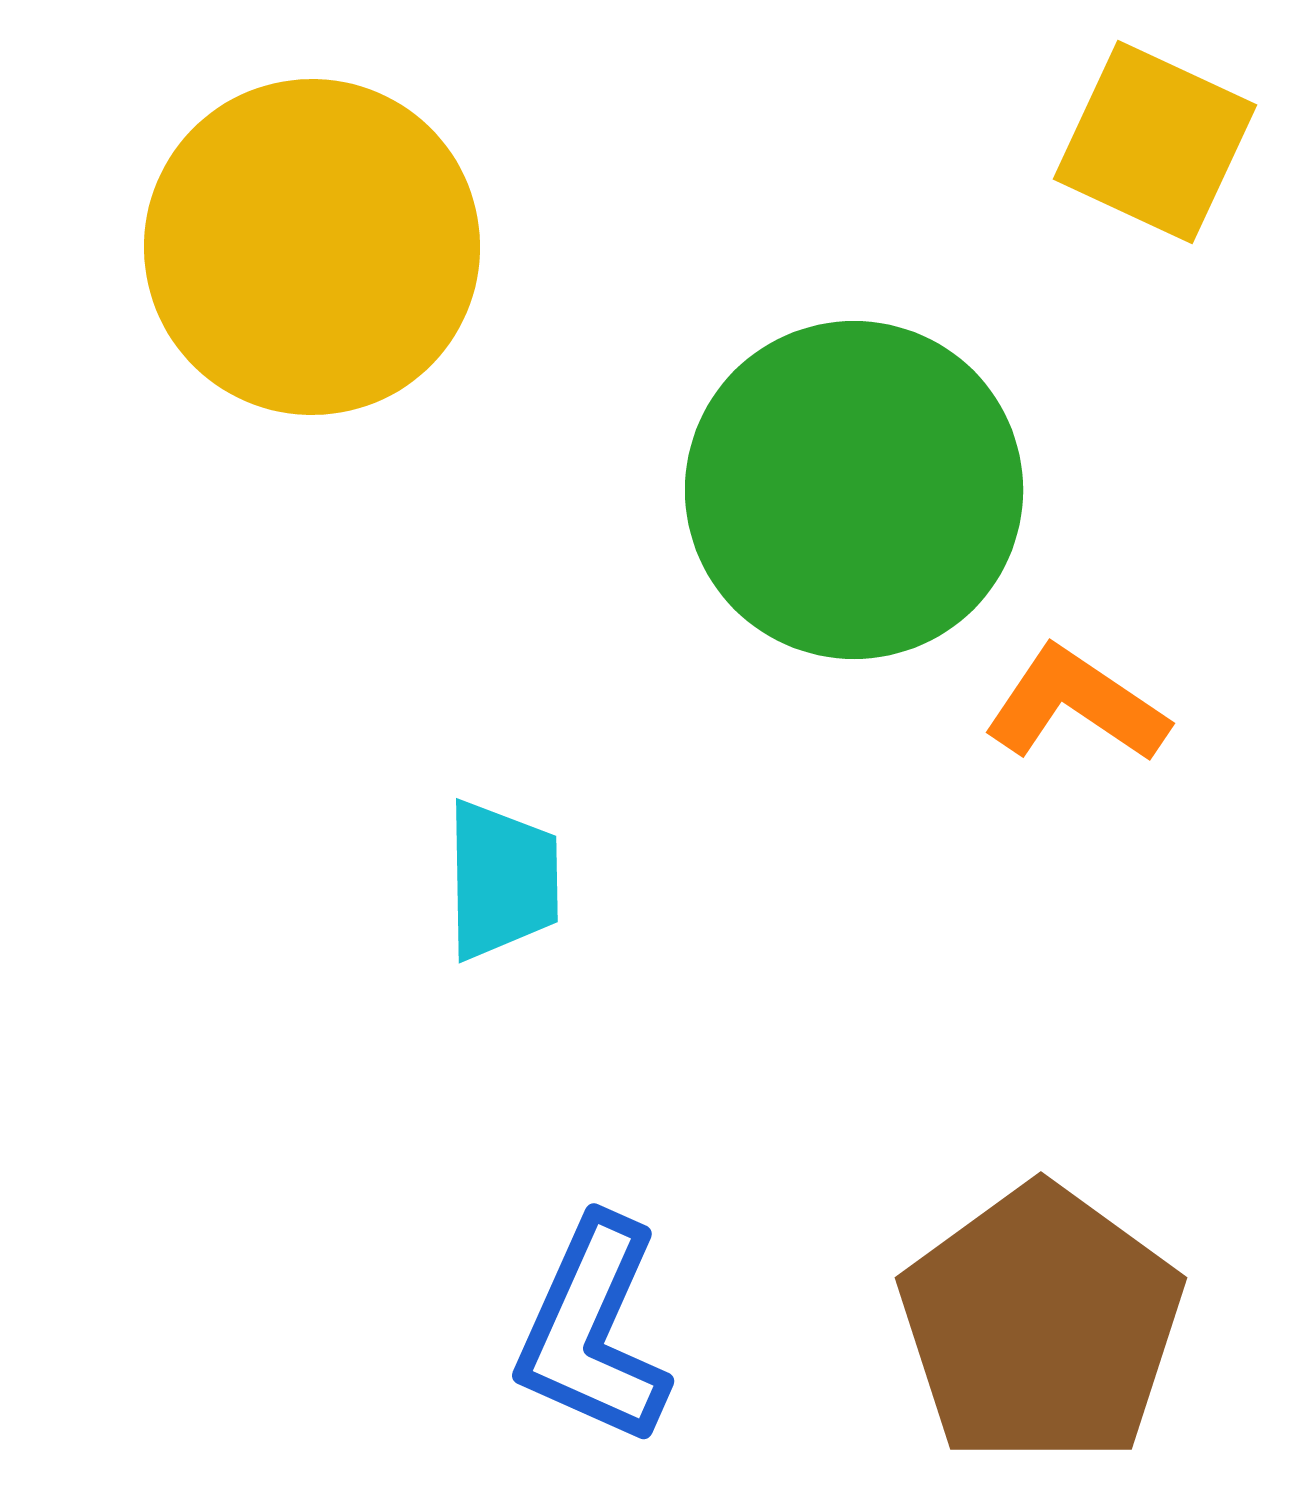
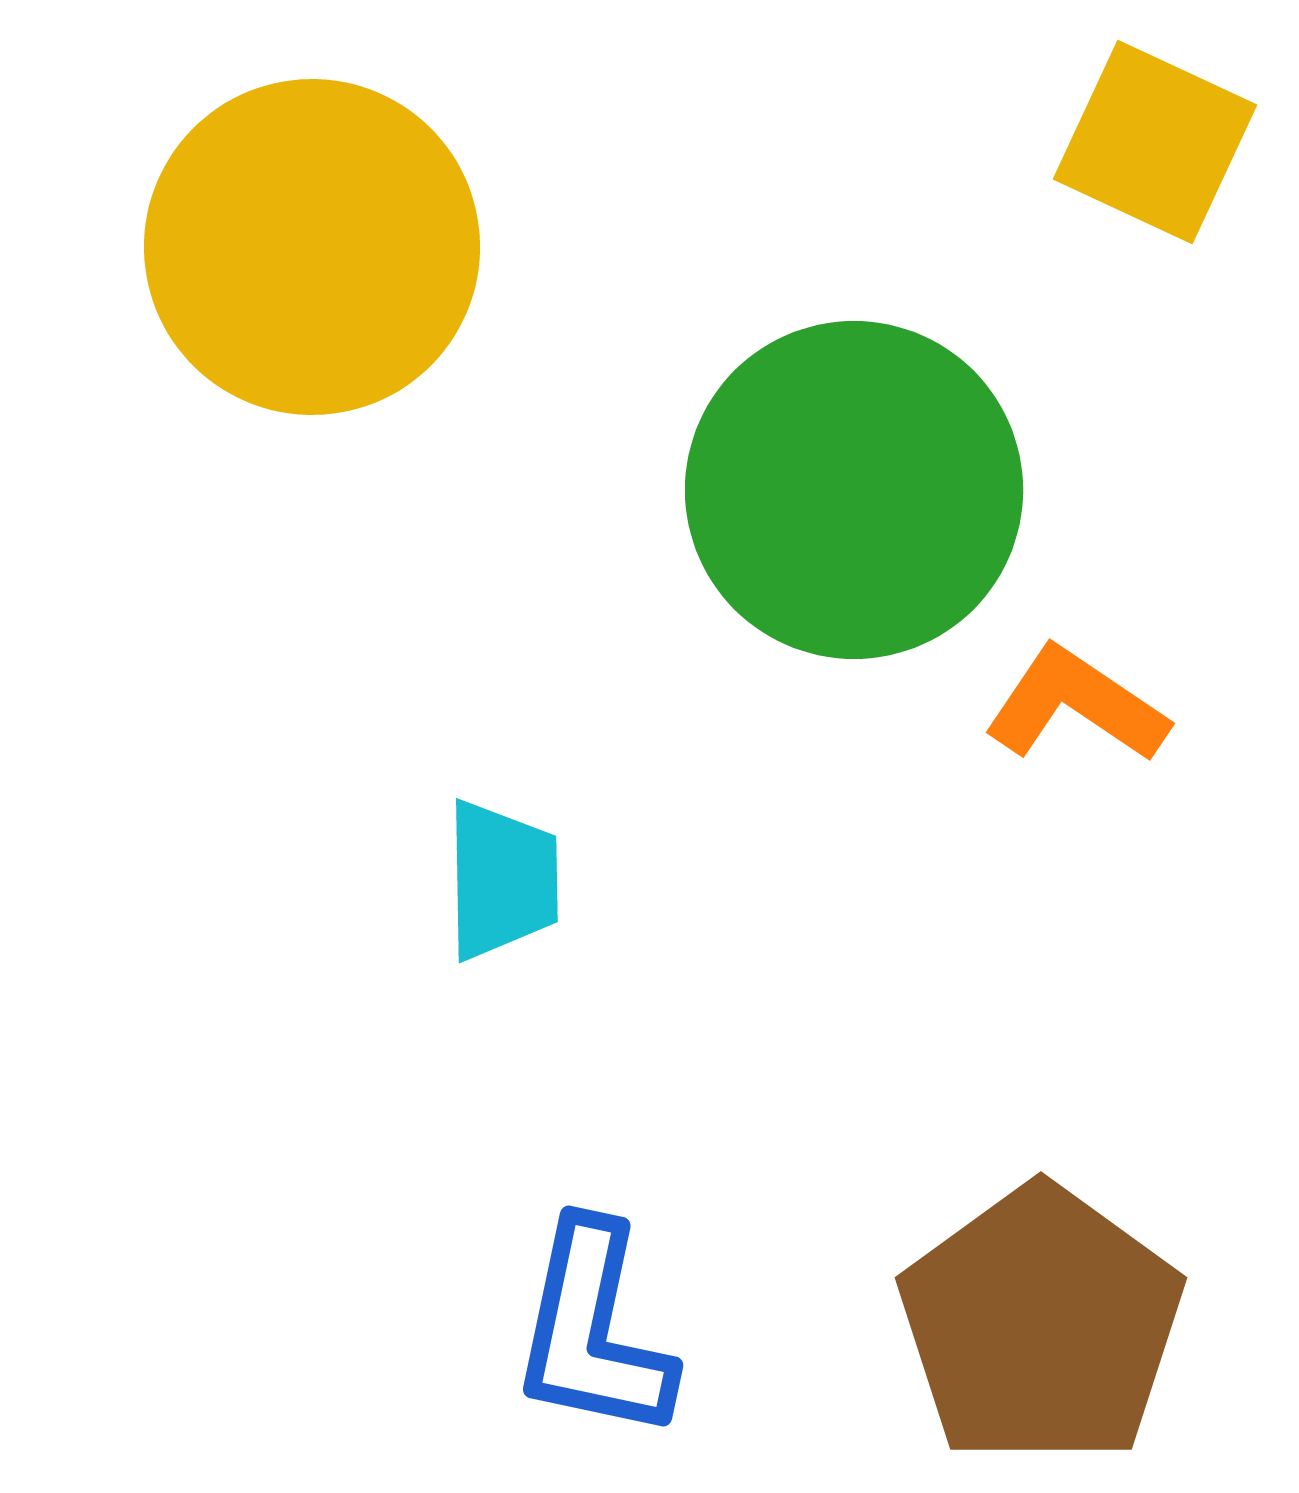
blue L-shape: rotated 12 degrees counterclockwise
